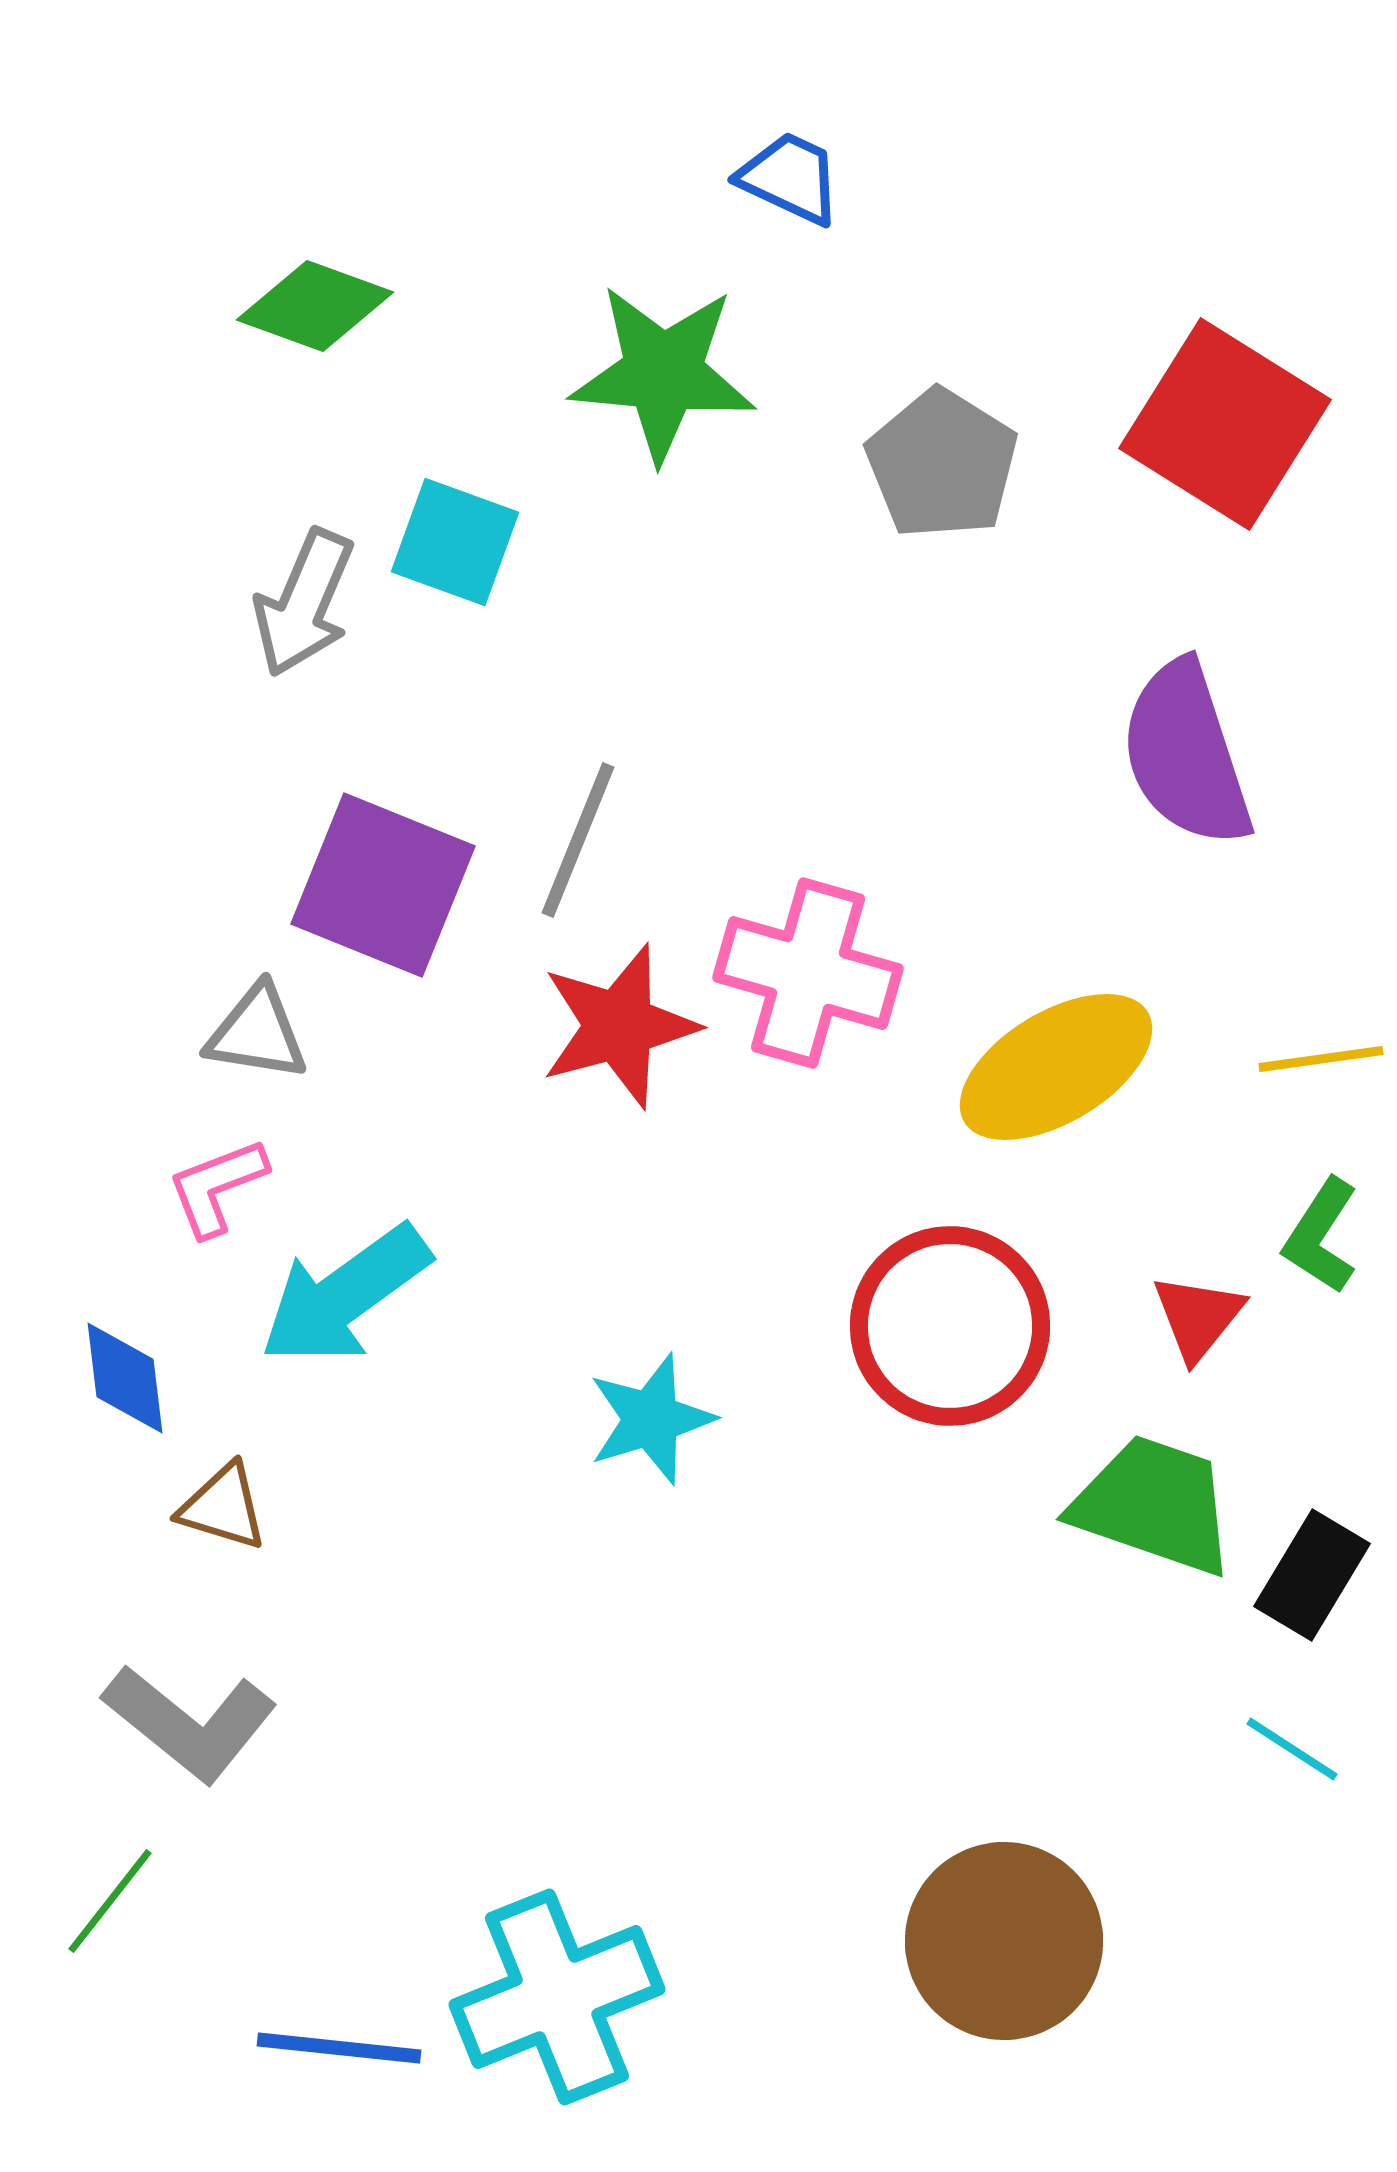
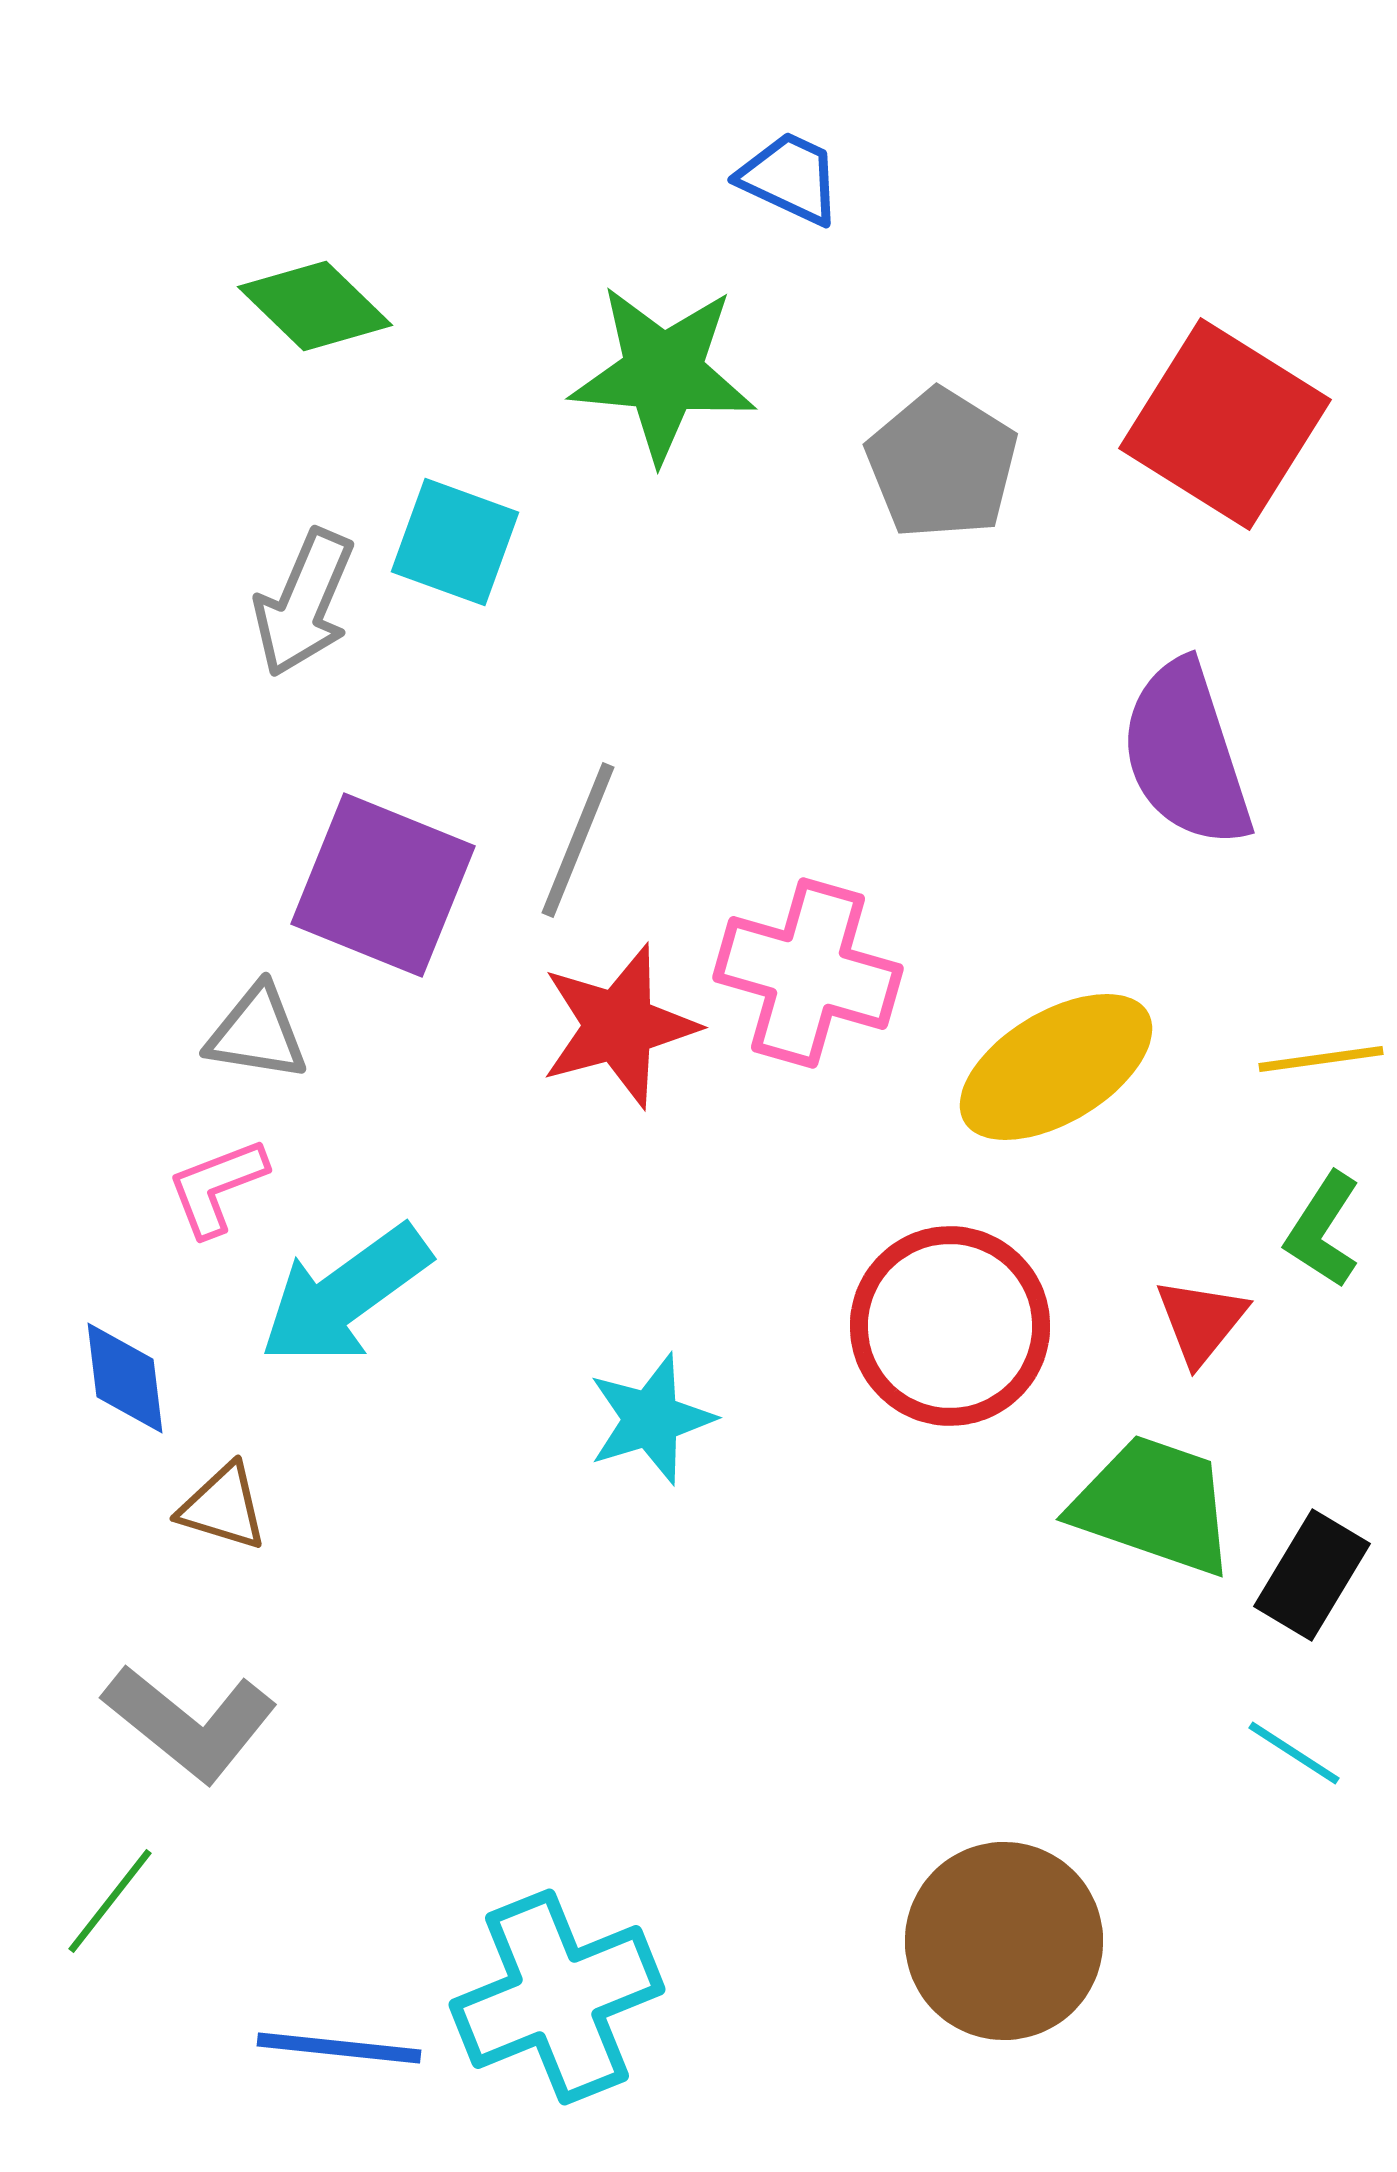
green diamond: rotated 24 degrees clockwise
green L-shape: moved 2 px right, 6 px up
red triangle: moved 3 px right, 4 px down
cyan line: moved 2 px right, 4 px down
